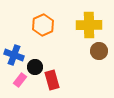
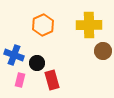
brown circle: moved 4 px right
black circle: moved 2 px right, 4 px up
pink rectangle: rotated 24 degrees counterclockwise
